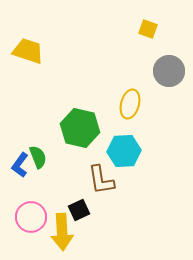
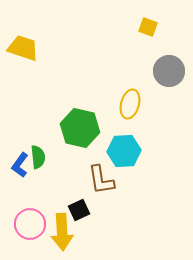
yellow square: moved 2 px up
yellow trapezoid: moved 5 px left, 3 px up
green semicircle: rotated 15 degrees clockwise
pink circle: moved 1 px left, 7 px down
